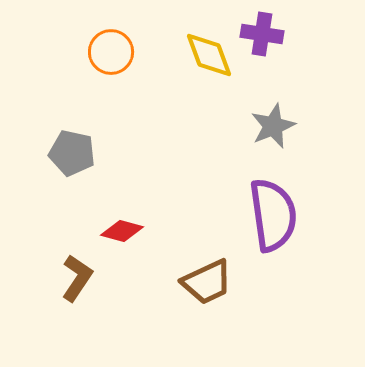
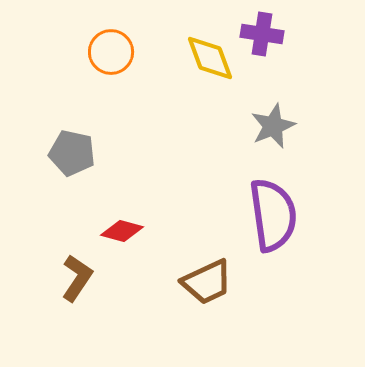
yellow diamond: moved 1 px right, 3 px down
